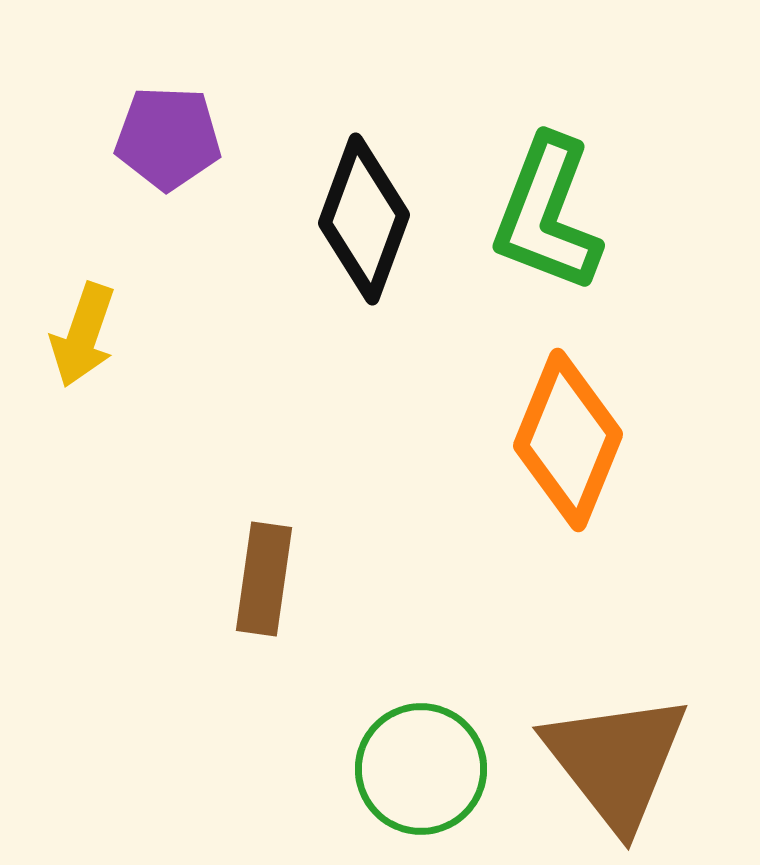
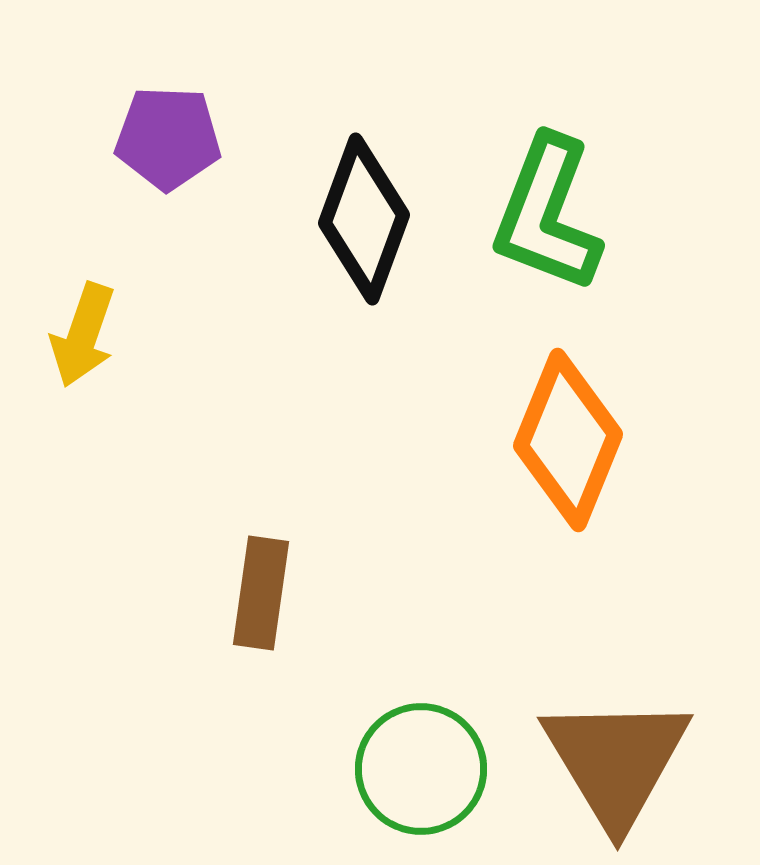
brown rectangle: moved 3 px left, 14 px down
brown triangle: rotated 7 degrees clockwise
